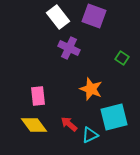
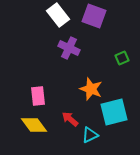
white rectangle: moved 2 px up
green square: rotated 32 degrees clockwise
cyan square: moved 5 px up
red arrow: moved 1 px right, 5 px up
